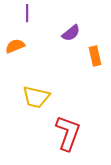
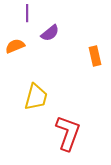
purple semicircle: moved 21 px left
yellow trapezoid: rotated 88 degrees counterclockwise
